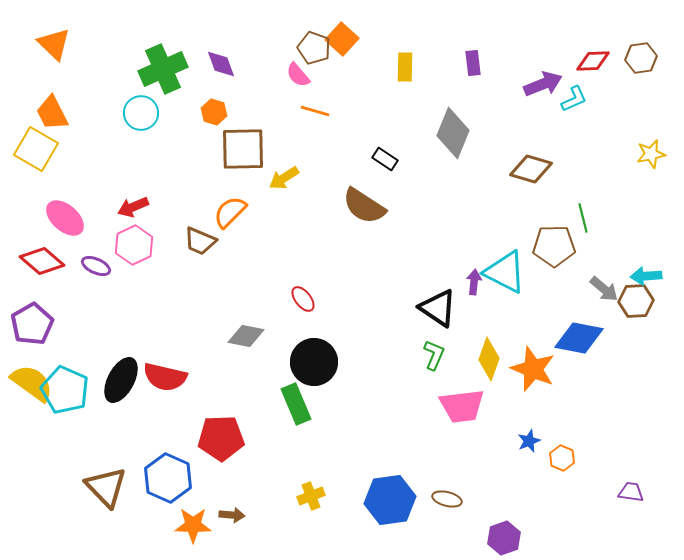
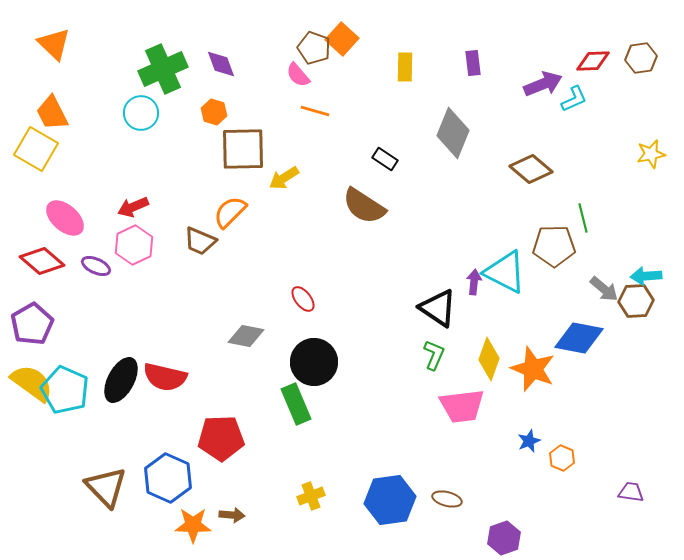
brown diamond at (531, 169): rotated 24 degrees clockwise
